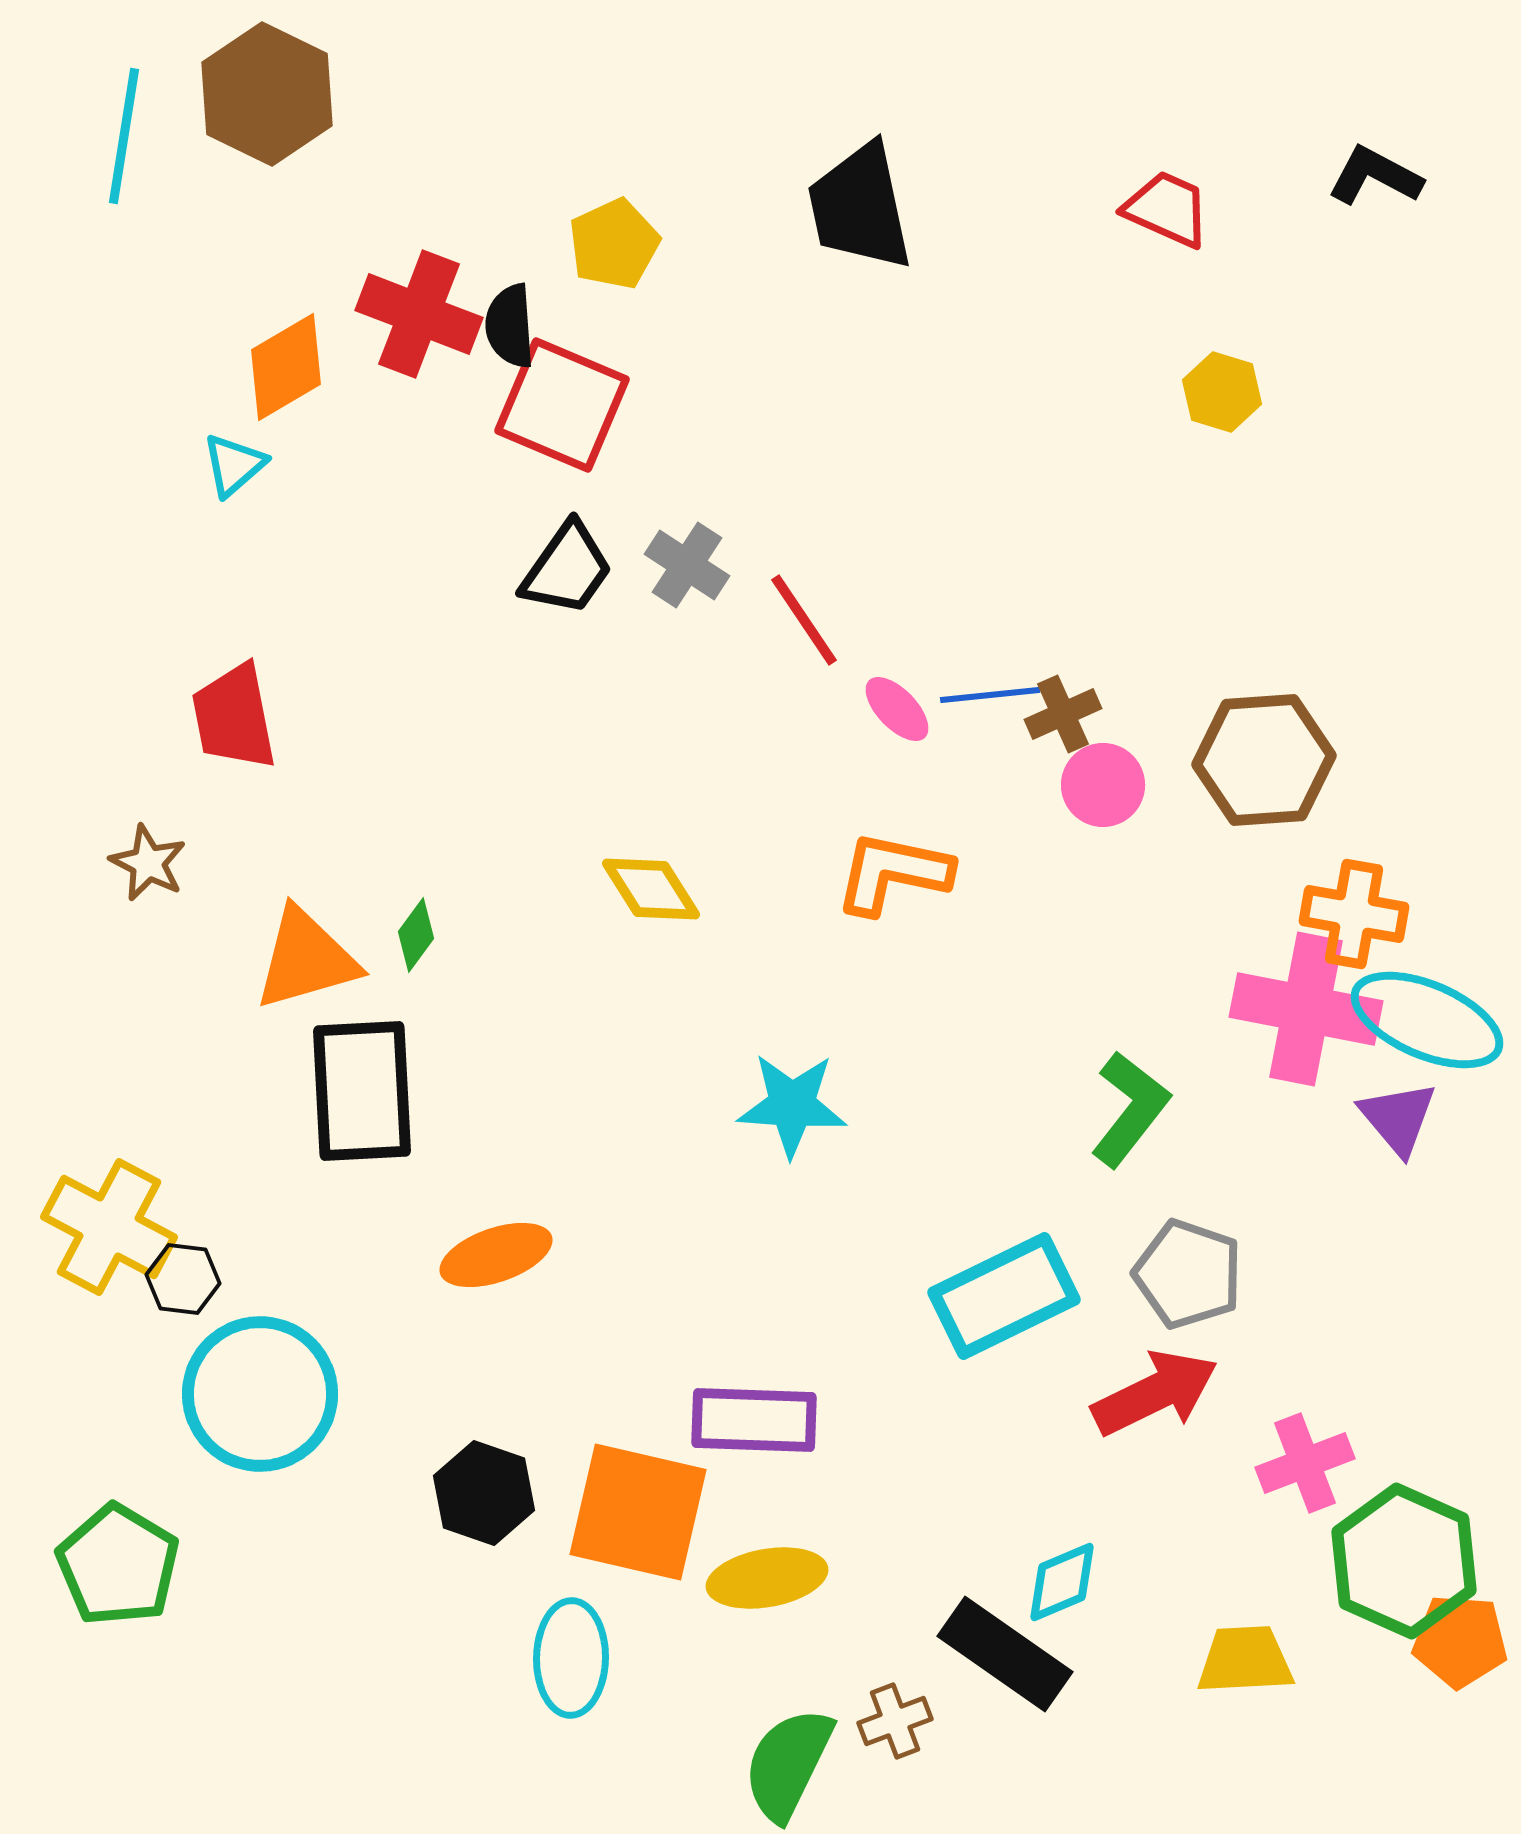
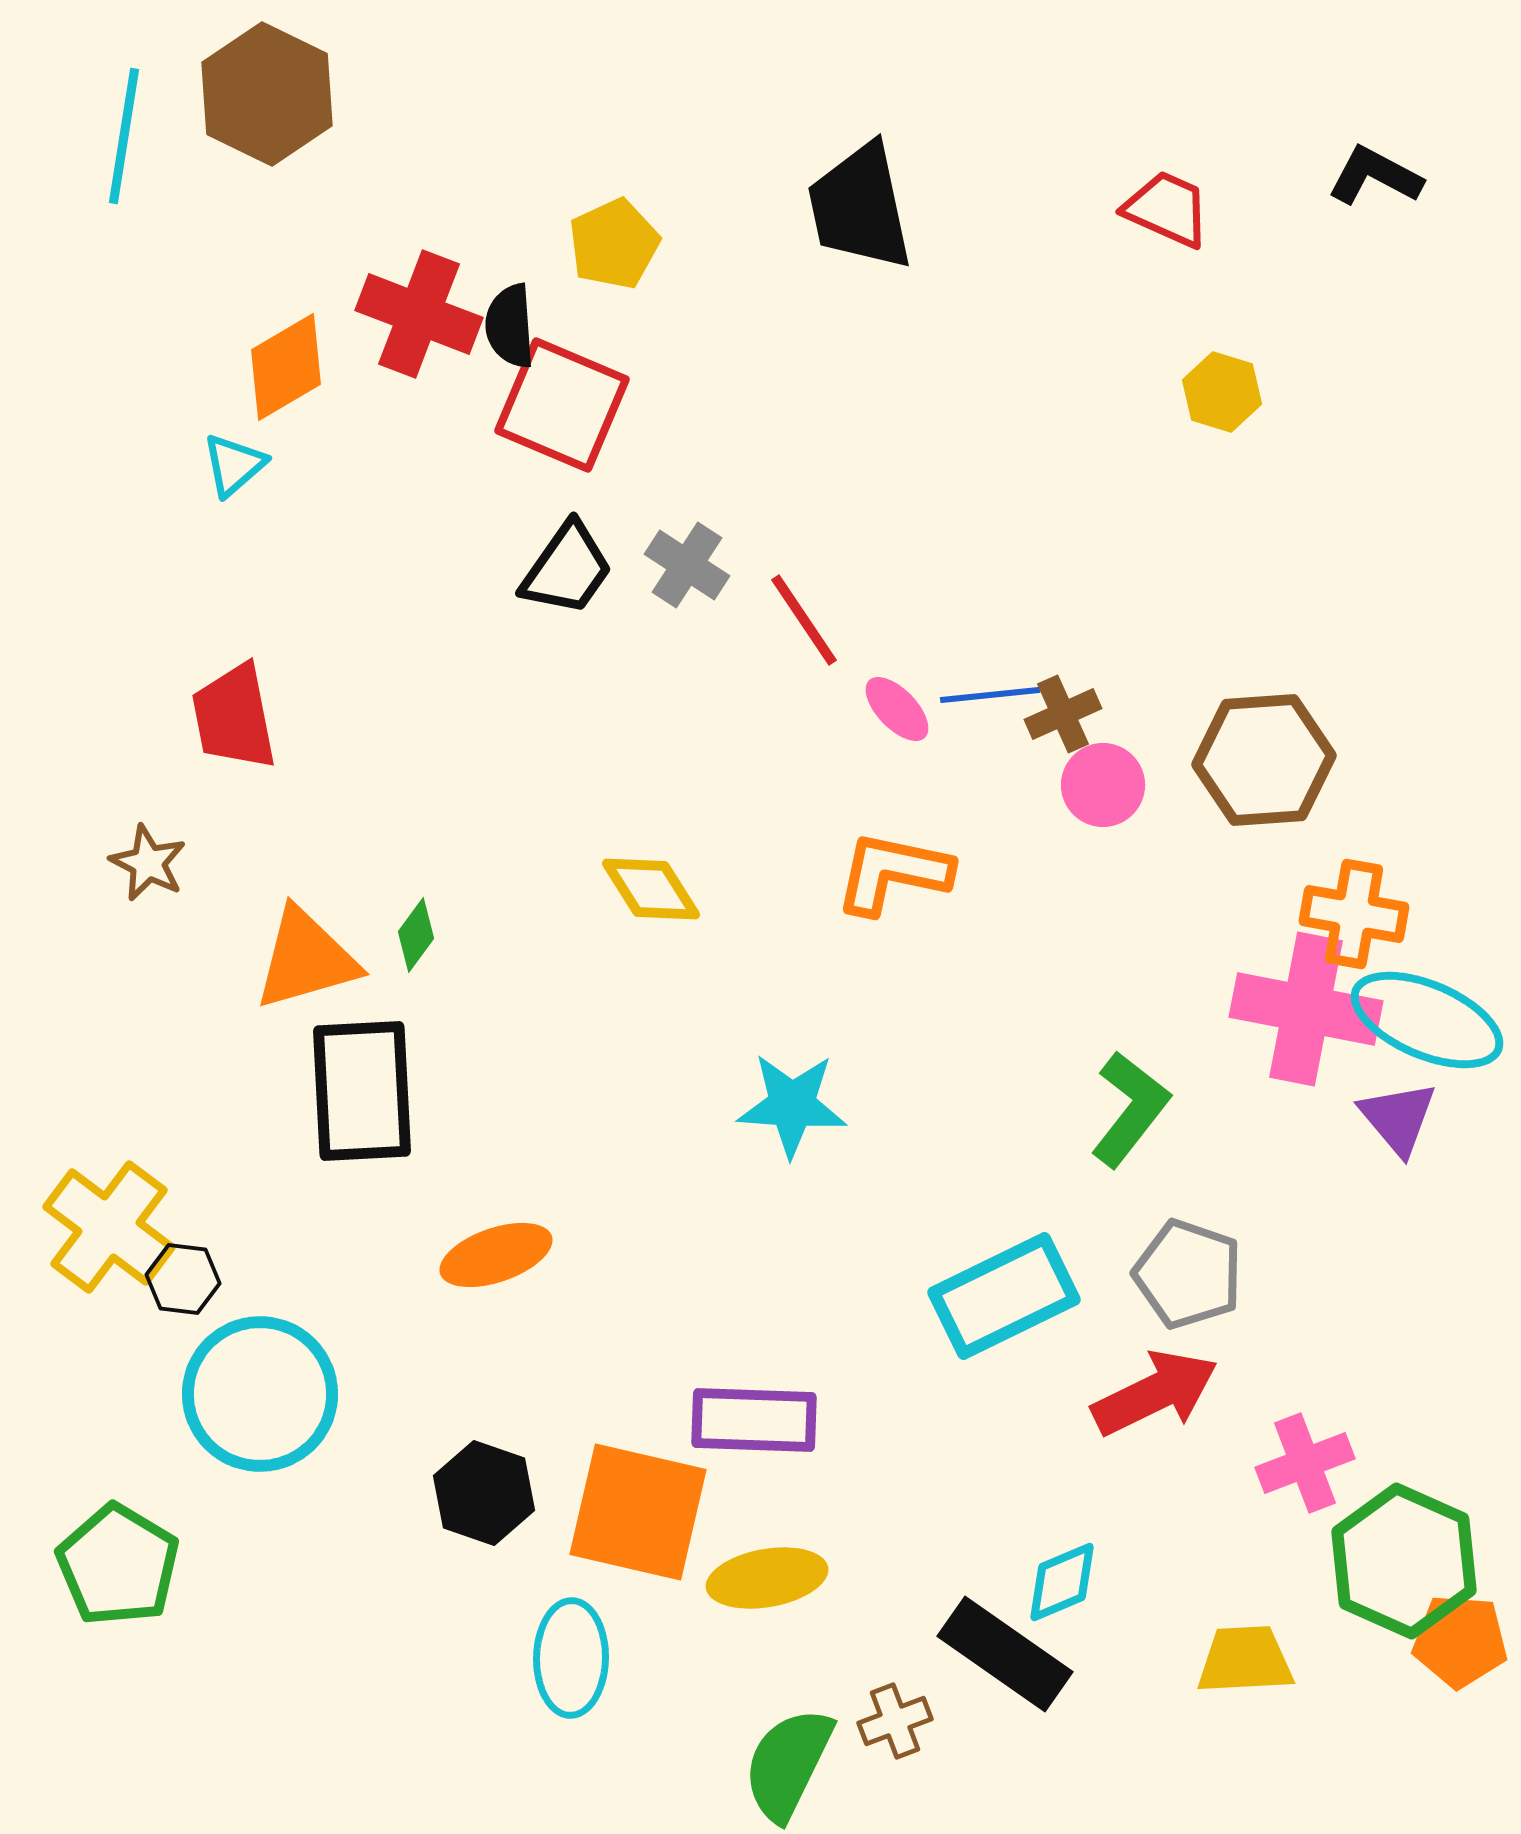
yellow cross at (109, 1227): rotated 9 degrees clockwise
